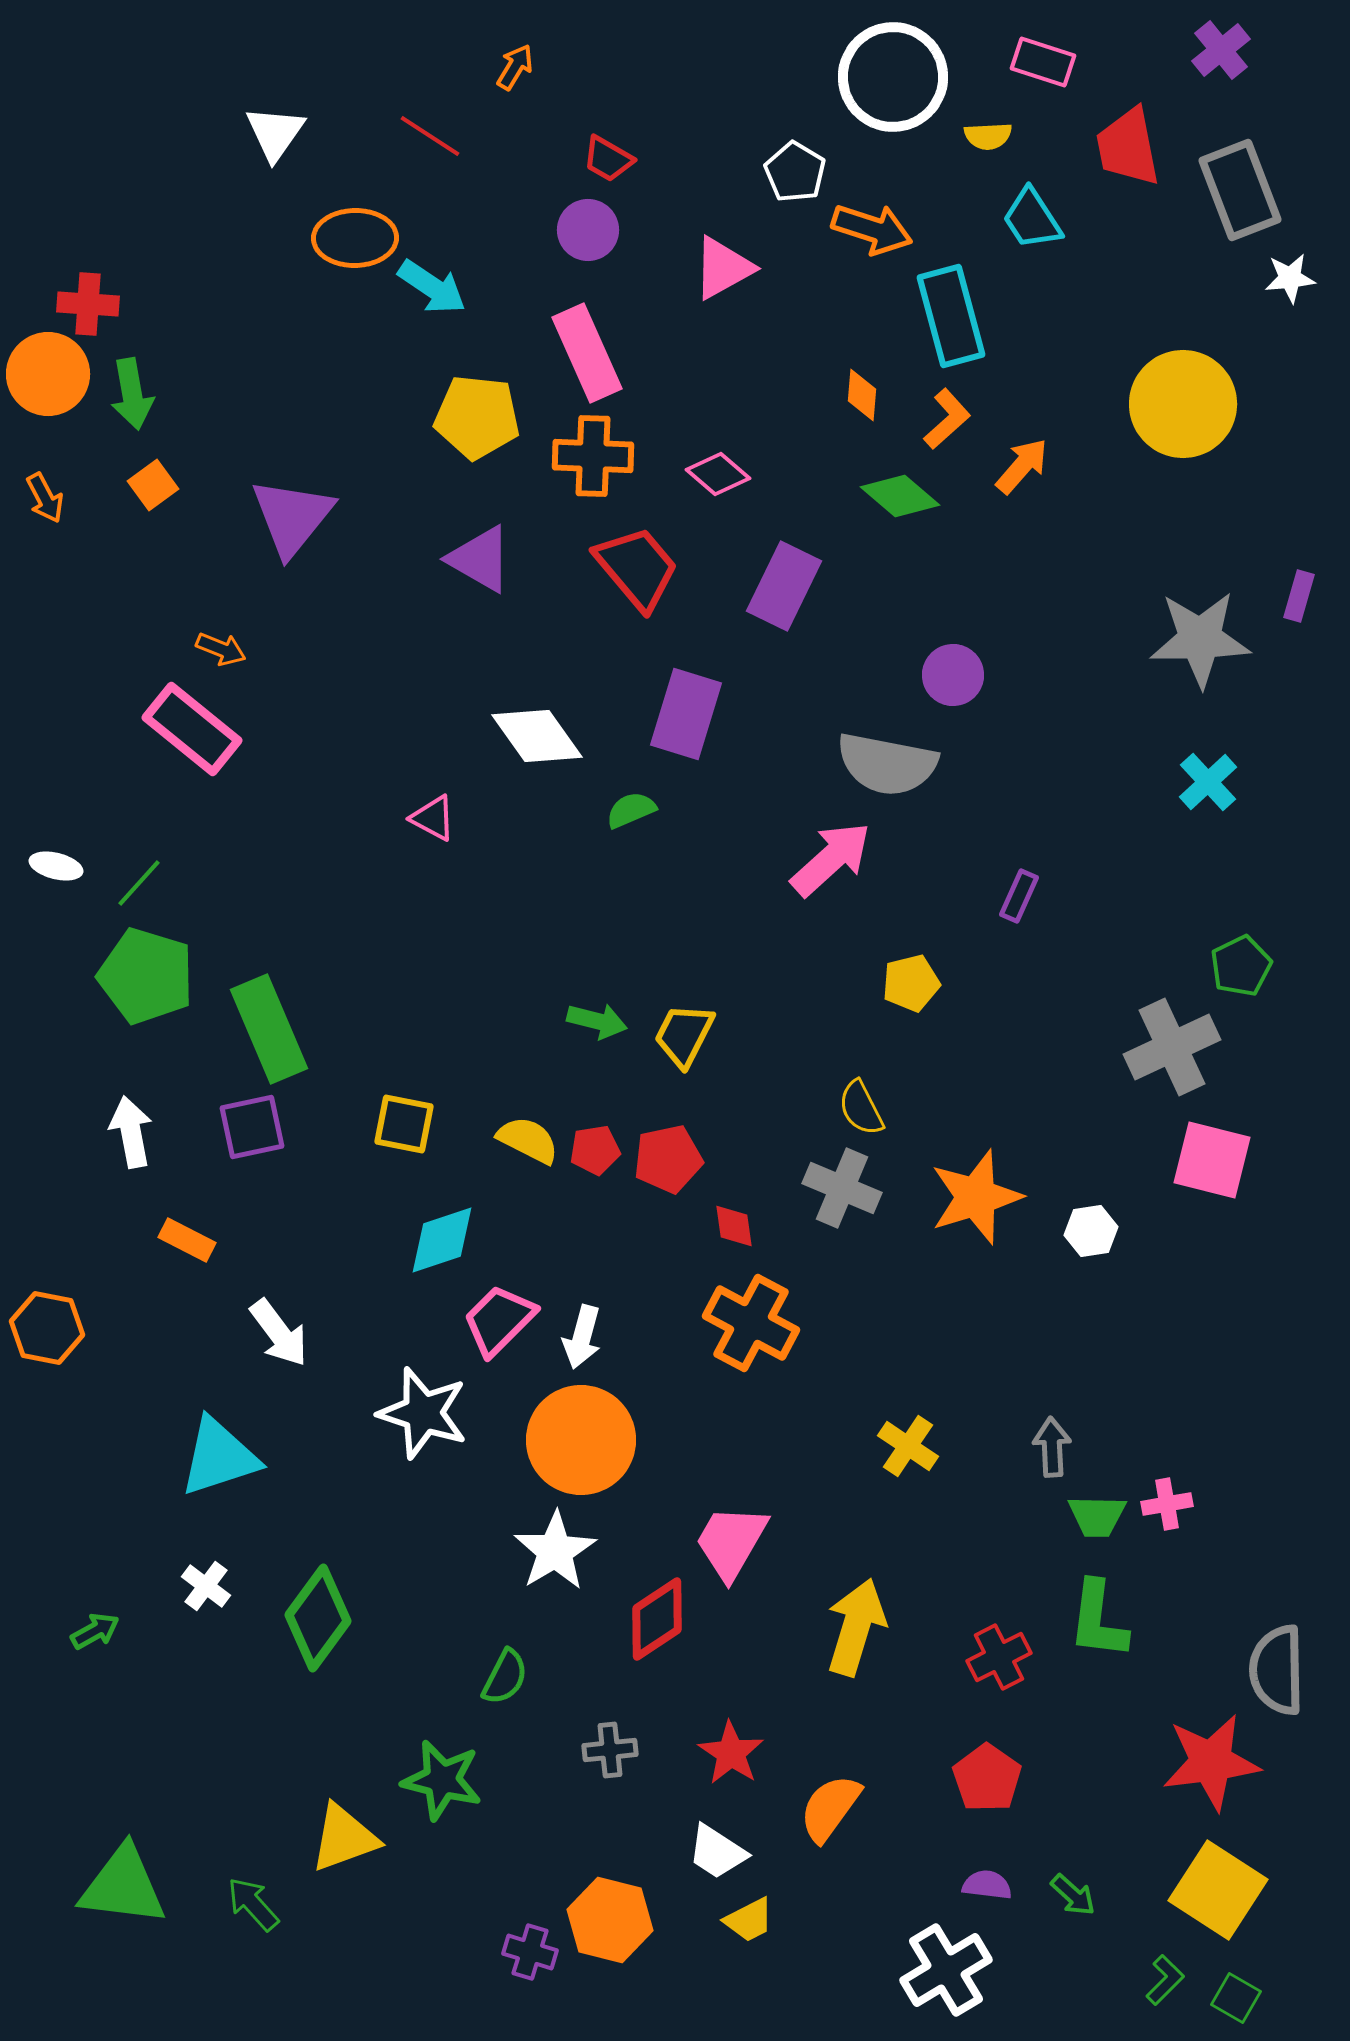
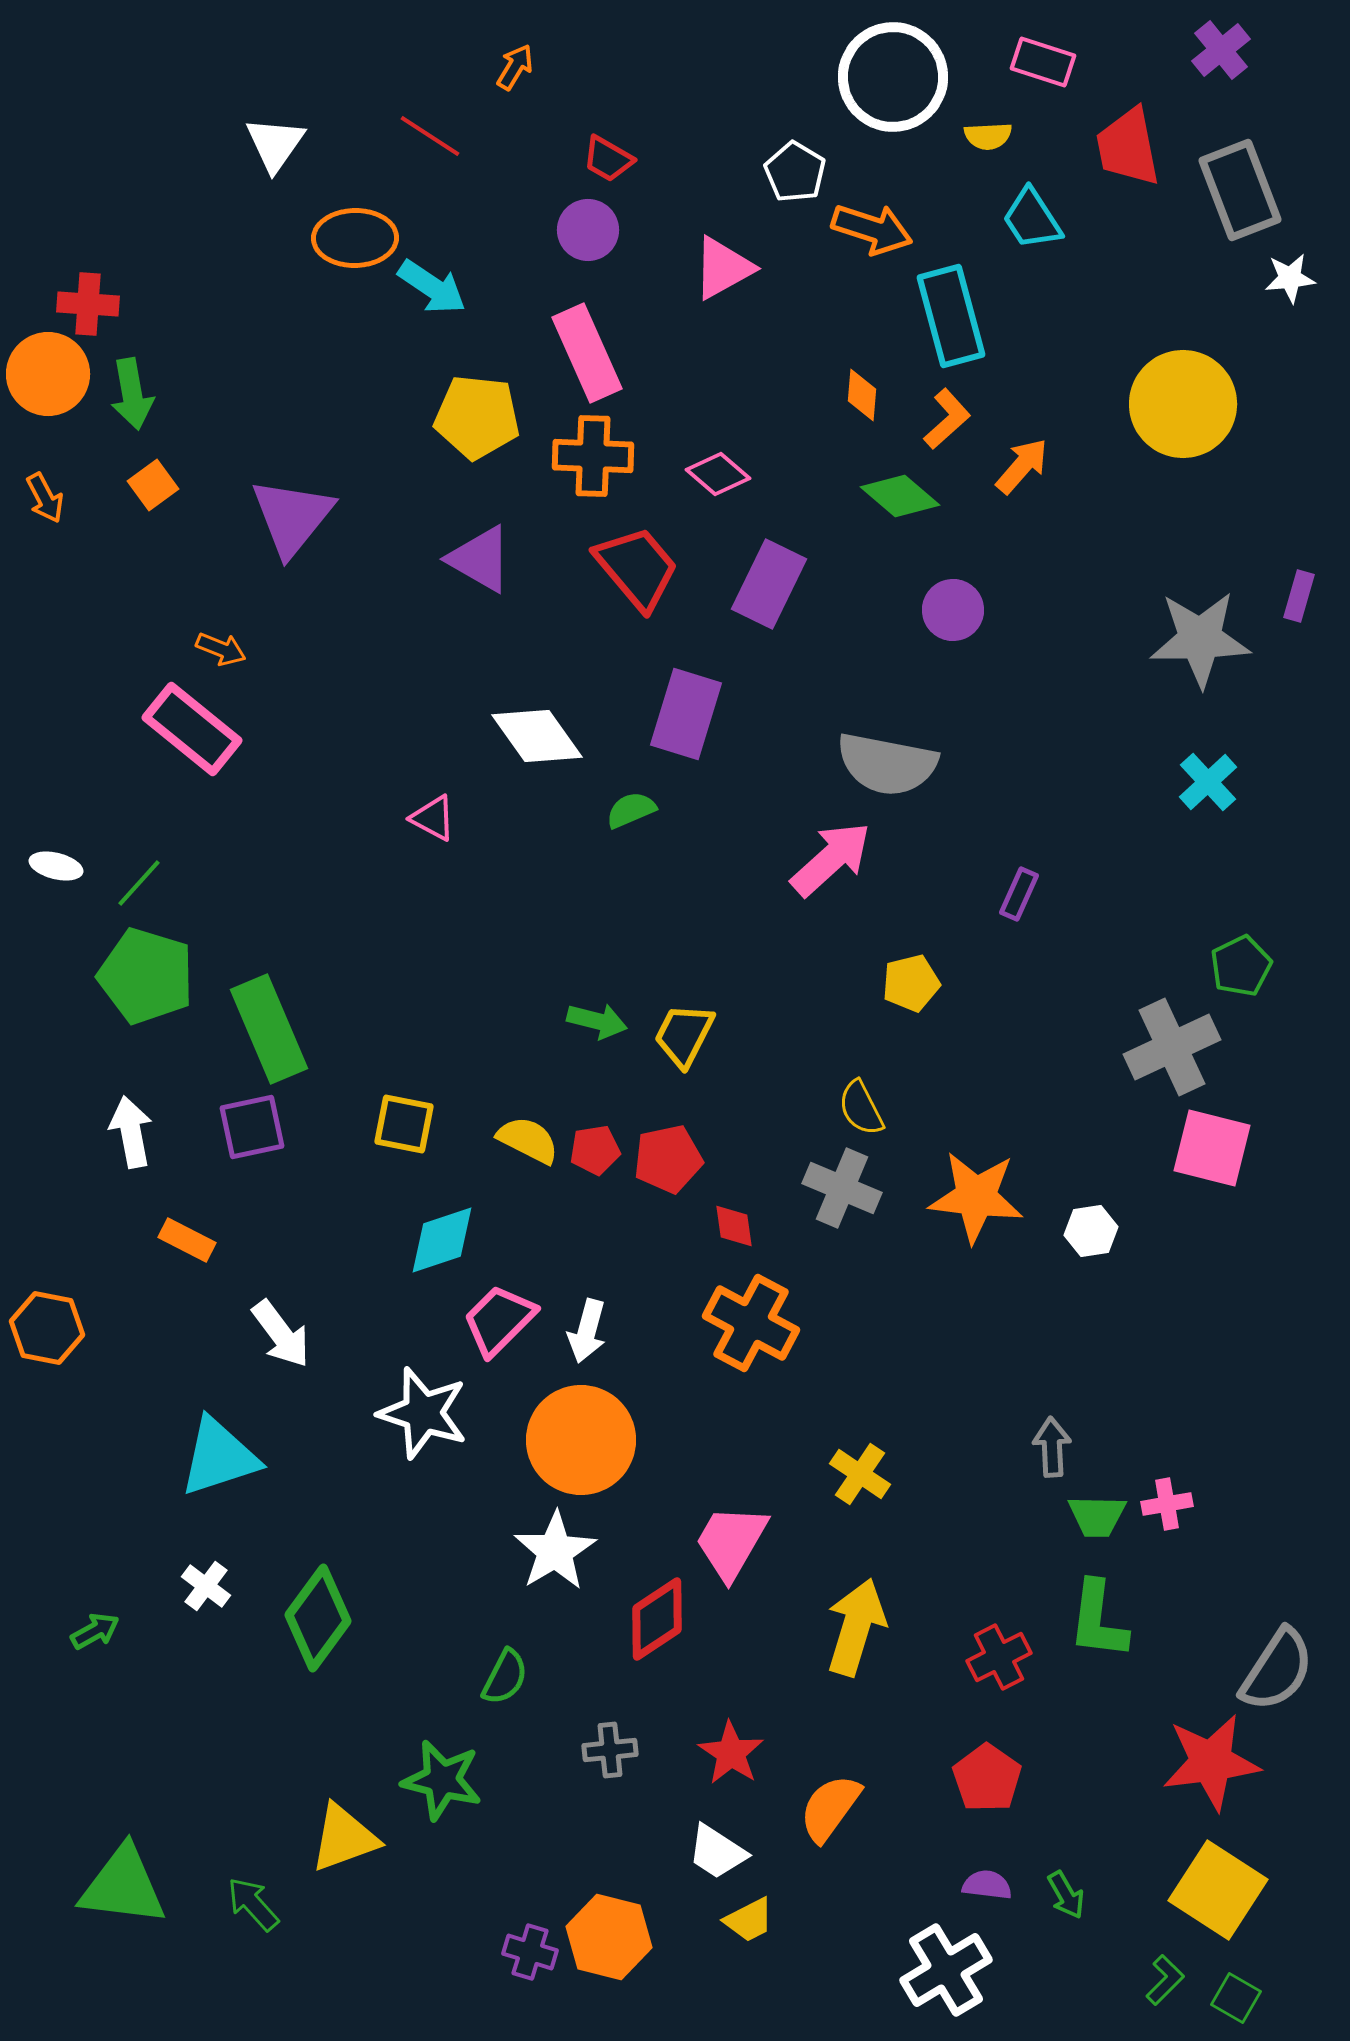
white triangle at (275, 133): moved 11 px down
purple rectangle at (784, 586): moved 15 px left, 2 px up
purple circle at (953, 675): moved 65 px up
purple rectangle at (1019, 896): moved 2 px up
pink square at (1212, 1160): moved 12 px up
orange star at (976, 1197): rotated 24 degrees clockwise
white arrow at (279, 1333): moved 2 px right, 1 px down
white arrow at (582, 1337): moved 5 px right, 6 px up
yellow cross at (908, 1446): moved 48 px left, 28 px down
gray semicircle at (1277, 1670): rotated 146 degrees counterclockwise
green arrow at (1073, 1895): moved 7 px left; rotated 18 degrees clockwise
orange hexagon at (610, 1920): moved 1 px left, 17 px down
